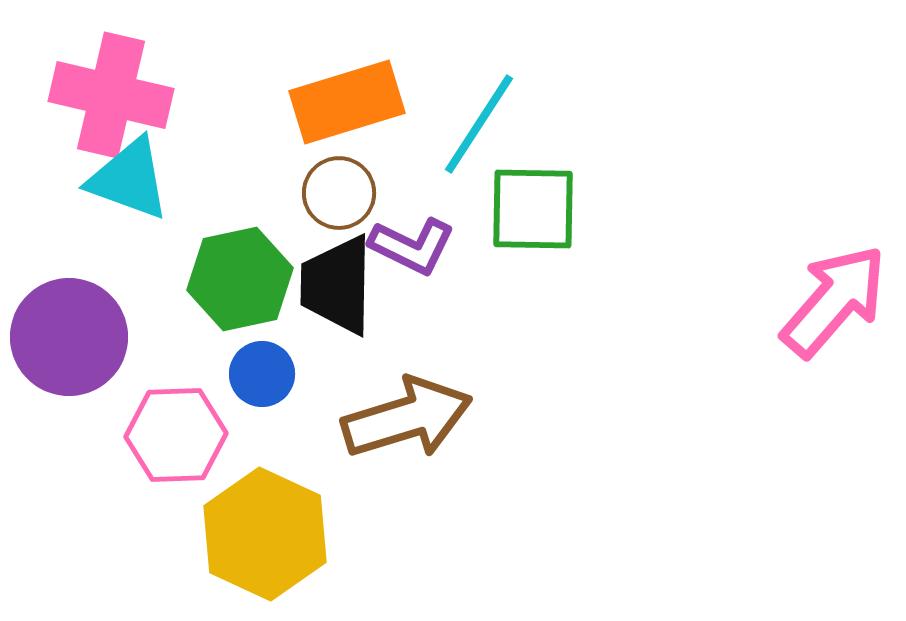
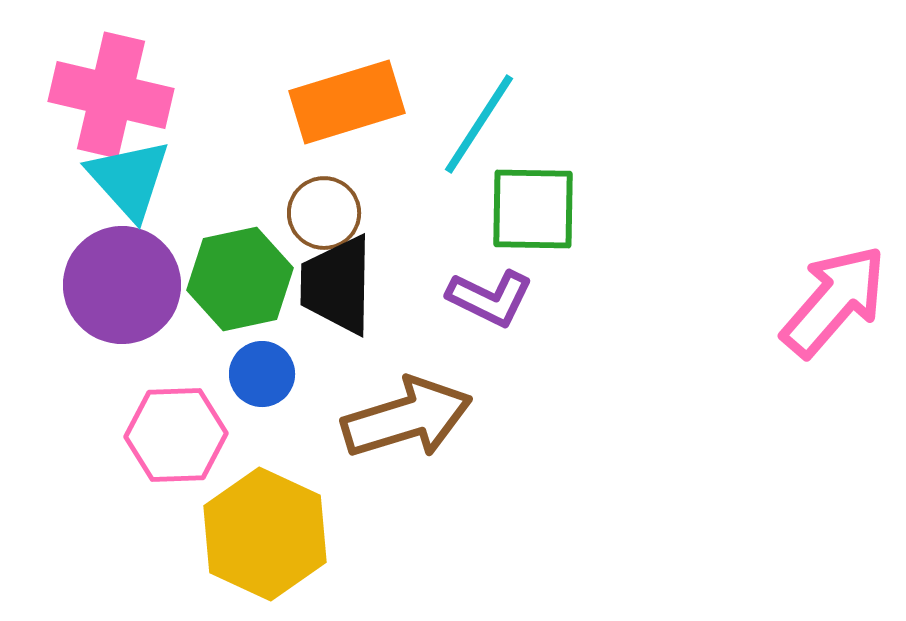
cyan triangle: rotated 28 degrees clockwise
brown circle: moved 15 px left, 20 px down
purple L-shape: moved 78 px right, 52 px down
purple circle: moved 53 px right, 52 px up
